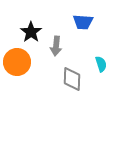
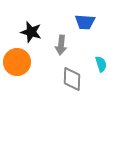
blue trapezoid: moved 2 px right
black star: rotated 20 degrees counterclockwise
gray arrow: moved 5 px right, 1 px up
